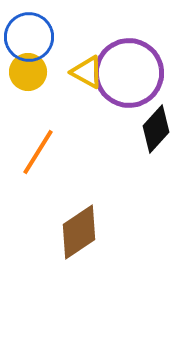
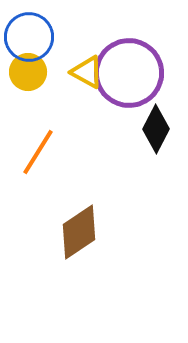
black diamond: rotated 15 degrees counterclockwise
